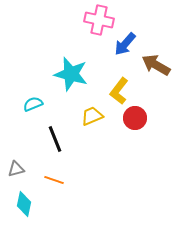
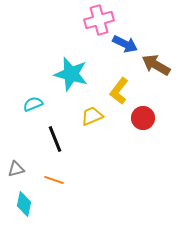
pink cross: rotated 28 degrees counterclockwise
blue arrow: rotated 105 degrees counterclockwise
red circle: moved 8 px right
